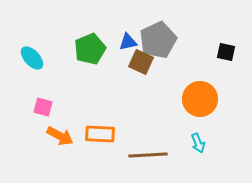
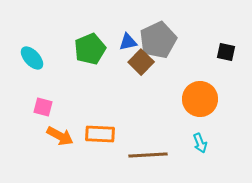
brown square: rotated 20 degrees clockwise
cyan arrow: moved 2 px right
